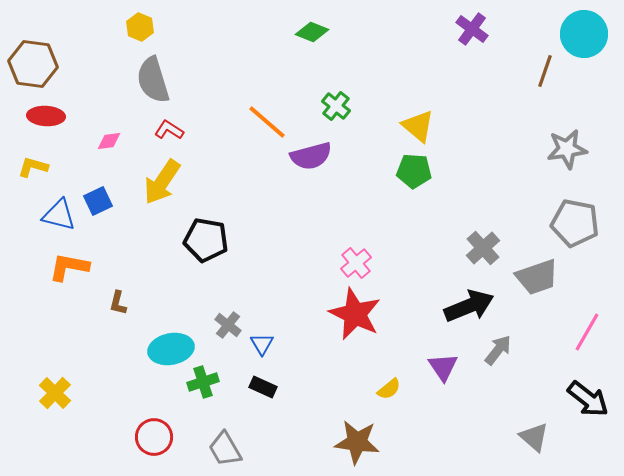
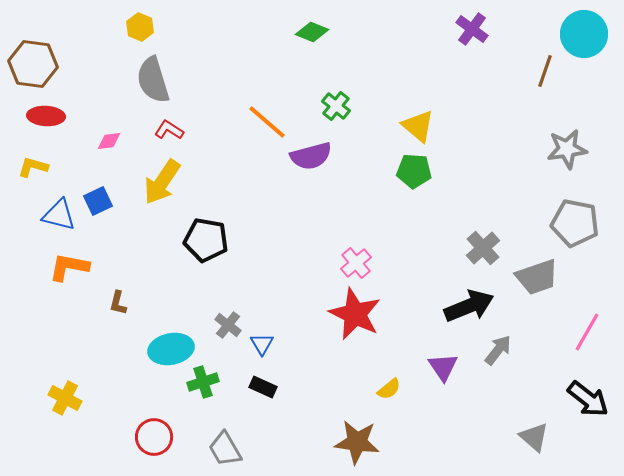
yellow cross at (55, 393): moved 10 px right, 5 px down; rotated 16 degrees counterclockwise
